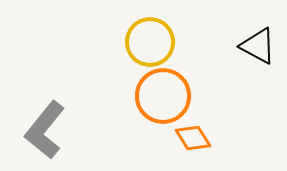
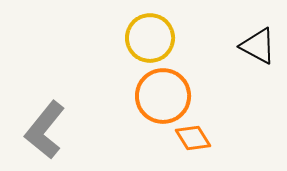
yellow circle: moved 4 px up
